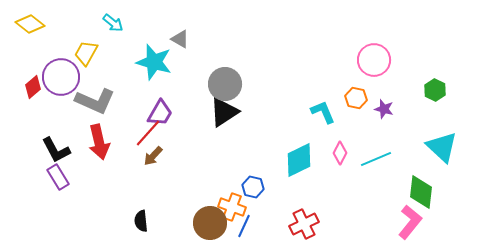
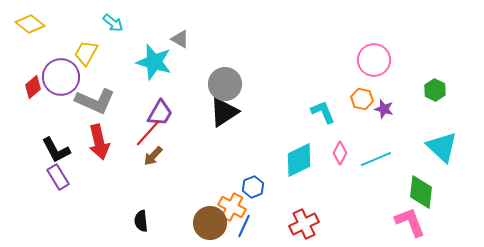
orange hexagon: moved 6 px right, 1 px down
blue hexagon: rotated 25 degrees clockwise
orange cross: rotated 8 degrees clockwise
pink L-shape: rotated 60 degrees counterclockwise
